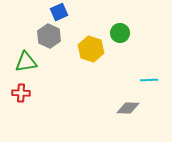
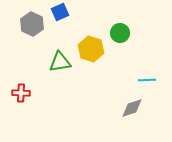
blue square: moved 1 px right
gray hexagon: moved 17 px left, 12 px up
green triangle: moved 34 px right
cyan line: moved 2 px left
gray diamond: moved 4 px right; rotated 20 degrees counterclockwise
